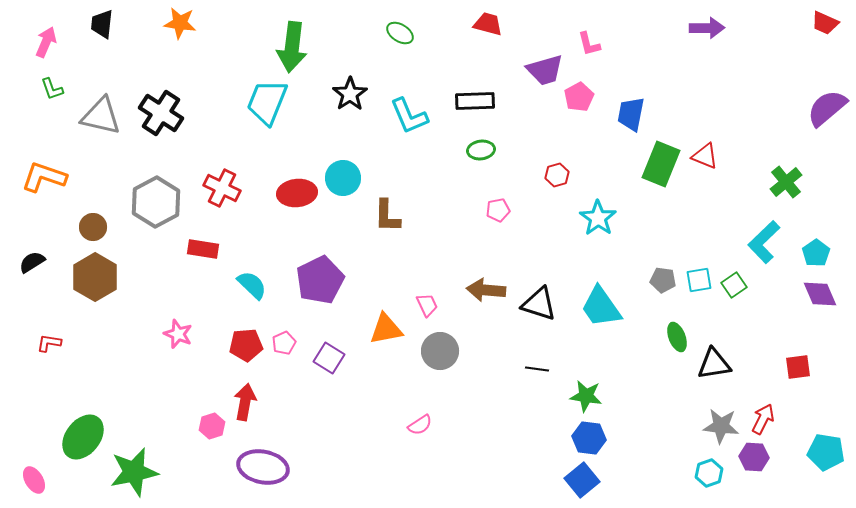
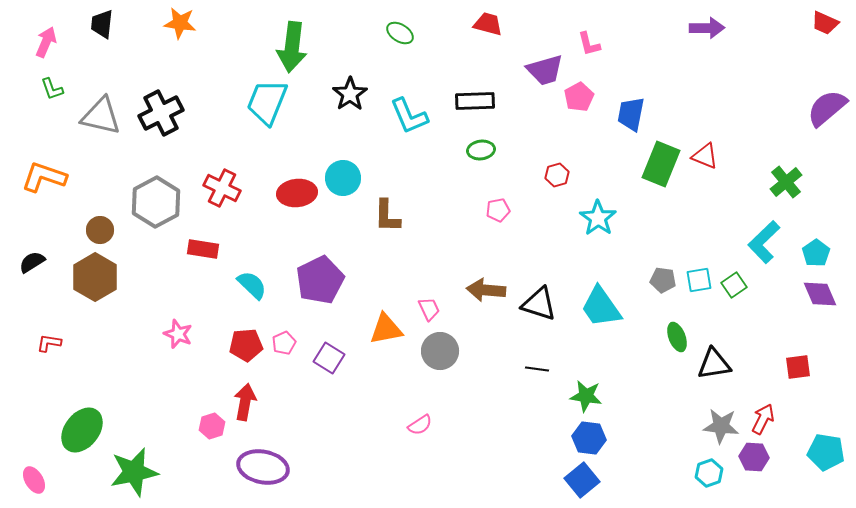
black cross at (161, 113): rotated 30 degrees clockwise
brown circle at (93, 227): moved 7 px right, 3 px down
pink trapezoid at (427, 305): moved 2 px right, 4 px down
green ellipse at (83, 437): moved 1 px left, 7 px up
